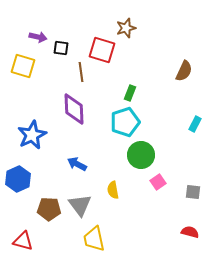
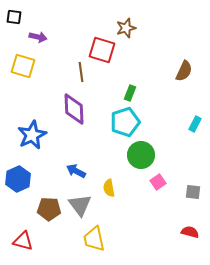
black square: moved 47 px left, 31 px up
blue arrow: moved 1 px left, 7 px down
yellow semicircle: moved 4 px left, 2 px up
